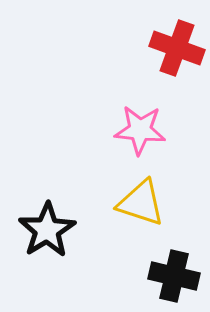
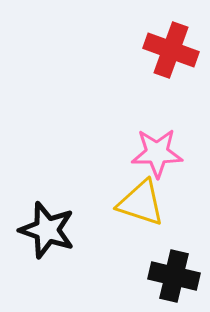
red cross: moved 6 px left, 2 px down
pink star: moved 17 px right, 23 px down; rotated 6 degrees counterclockwise
black star: rotated 22 degrees counterclockwise
